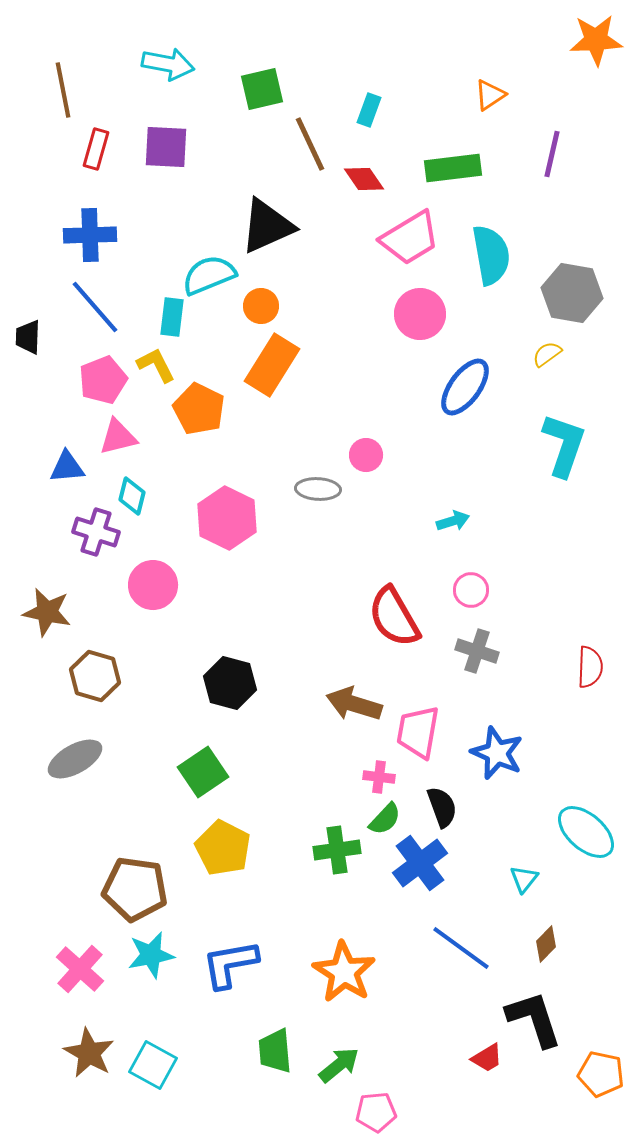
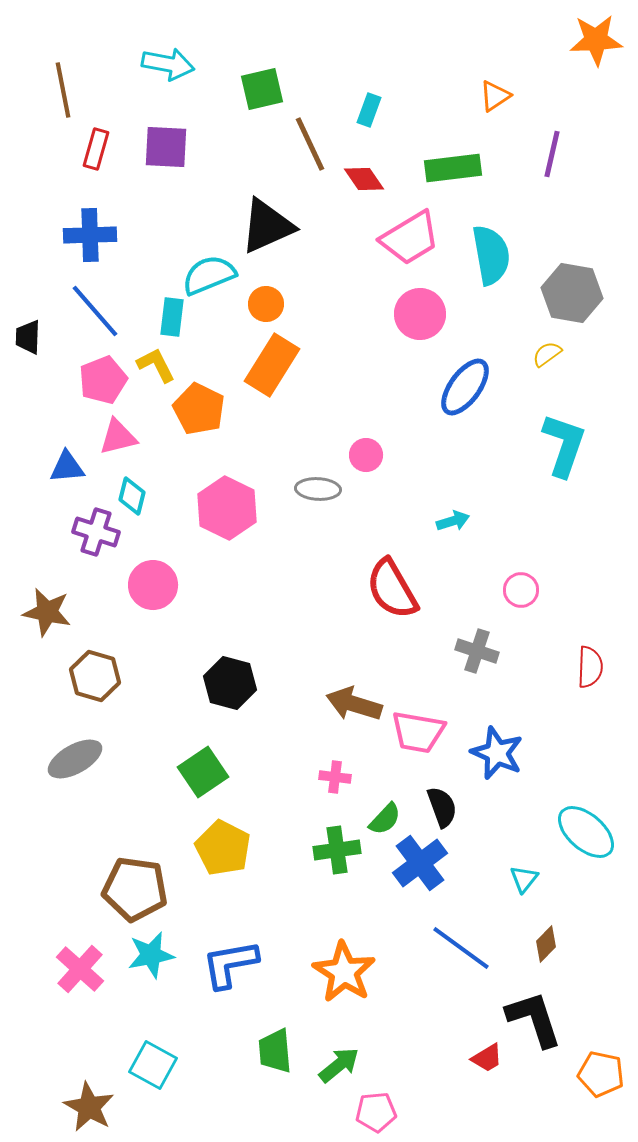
orange triangle at (490, 95): moved 5 px right, 1 px down
orange circle at (261, 306): moved 5 px right, 2 px up
blue line at (95, 307): moved 4 px down
pink hexagon at (227, 518): moved 10 px up
pink circle at (471, 590): moved 50 px right
red semicircle at (394, 617): moved 2 px left, 28 px up
pink trapezoid at (418, 732): rotated 90 degrees counterclockwise
pink cross at (379, 777): moved 44 px left
brown star at (89, 1053): moved 54 px down
